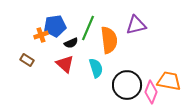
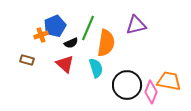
blue pentagon: rotated 15 degrees counterclockwise
orange semicircle: moved 3 px left, 3 px down; rotated 16 degrees clockwise
brown rectangle: rotated 16 degrees counterclockwise
